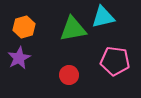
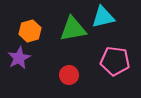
orange hexagon: moved 6 px right, 4 px down
